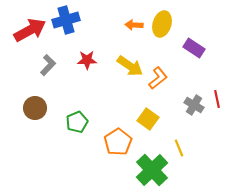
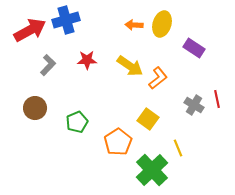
yellow line: moved 1 px left
